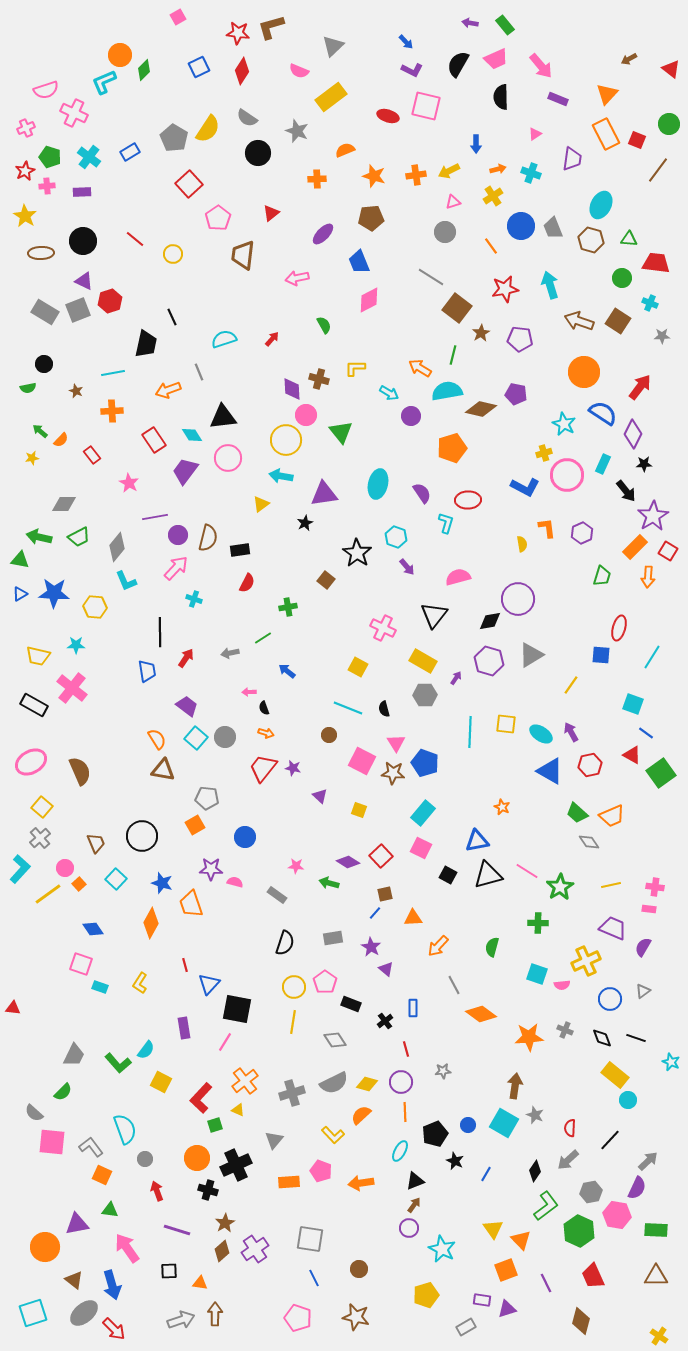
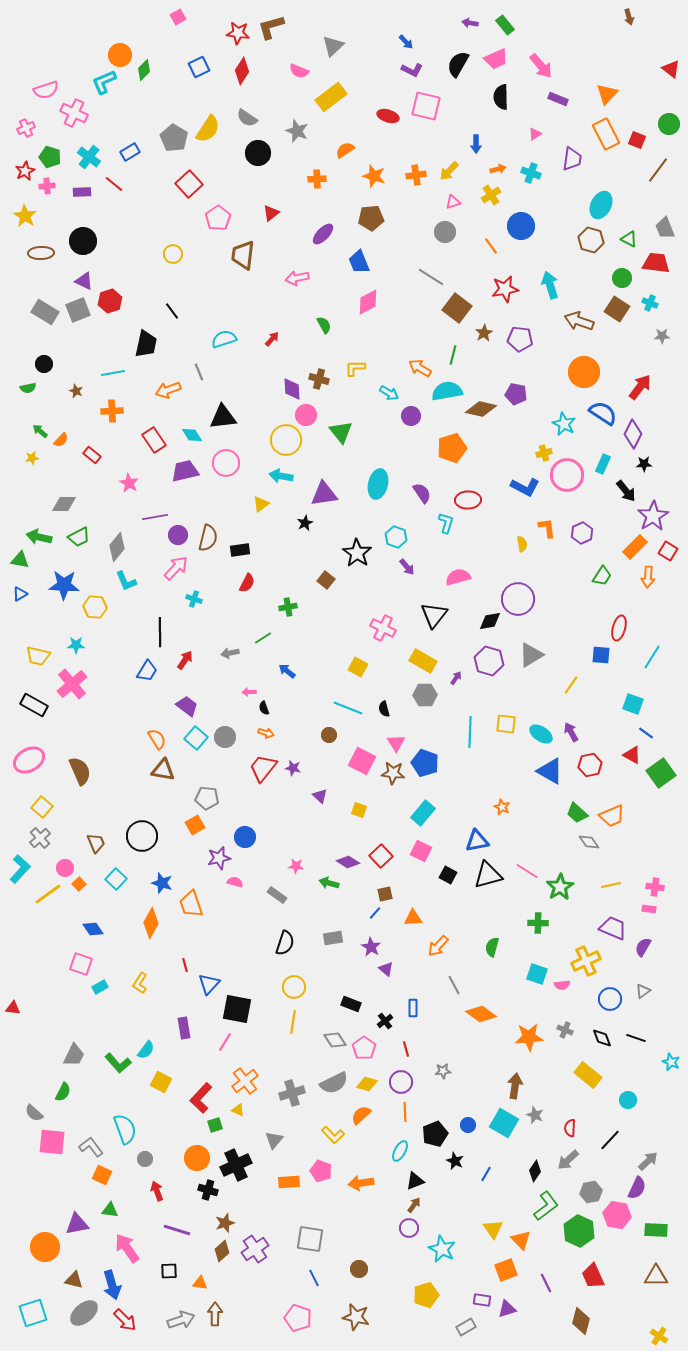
brown arrow at (629, 59): moved 42 px up; rotated 77 degrees counterclockwise
orange semicircle at (345, 150): rotated 12 degrees counterclockwise
yellow arrow at (449, 171): rotated 20 degrees counterclockwise
yellow cross at (493, 196): moved 2 px left, 1 px up
gray trapezoid at (553, 228): moved 112 px right
red line at (135, 239): moved 21 px left, 55 px up
green triangle at (629, 239): rotated 24 degrees clockwise
pink diamond at (369, 300): moved 1 px left, 2 px down
black line at (172, 317): moved 6 px up; rotated 12 degrees counterclockwise
brown square at (618, 321): moved 1 px left, 12 px up
brown star at (481, 333): moved 3 px right
red rectangle at (92, 455): rotated 12 degrees counterclockwise
pink circle at (228, 458): moved 2 px left, 5 px down
purple trapezoid at (185, 471): rotated 40 degrees clockwise
green trapezoid at (602, 576): rotated 15 degrees clockwise
blue star at (54, 593): moved 10 px right, 8 px up
red arrow at (186, 658): moved 1 px left, 2 px down
blue trapezoid at (147, 671): rotated 40 degrees clockwise
pink cross at (72, 688): moved 4 px up; rotated 12 degrees clockwise
pink ellipse at (31, 762): moved 2 px left, 2 px up
pink square at (421, 848): moved 3 px down
purple star at (211, 869): moved 8 px right, 11 px up; rotated 15 degrees counterclockwise
pink pentagon at (325, 982): moved 39 px right, 66 px down
cyan rectangle at (100, 987): rotated 49 degrees counterclockwise
yellow rectangle at (615, 1075): moved 27 px left
green semicircle at (63, 1092): rotated 18 degrees counterclockwise
brown star at (225, 1223): rotated 12 degrees clockwise
brown triangle at (74, 1280): rotated 24 degrees counterclockwise
red arrow at (114, 1329): moved 11 px right, 9 px up
